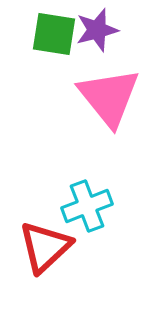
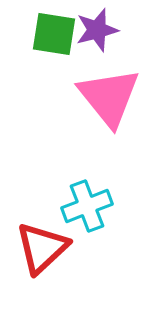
red triangle: moved 3 px left, 1 px down
